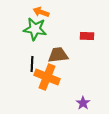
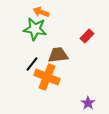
red rectangle: rotated 48 degrees counterclockwise
black line: rotated 35 degrees clockwise
purple star: moved 5 px right
